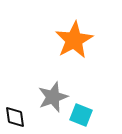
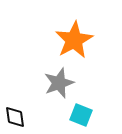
gray star: moved 6 px right, 14 px up
